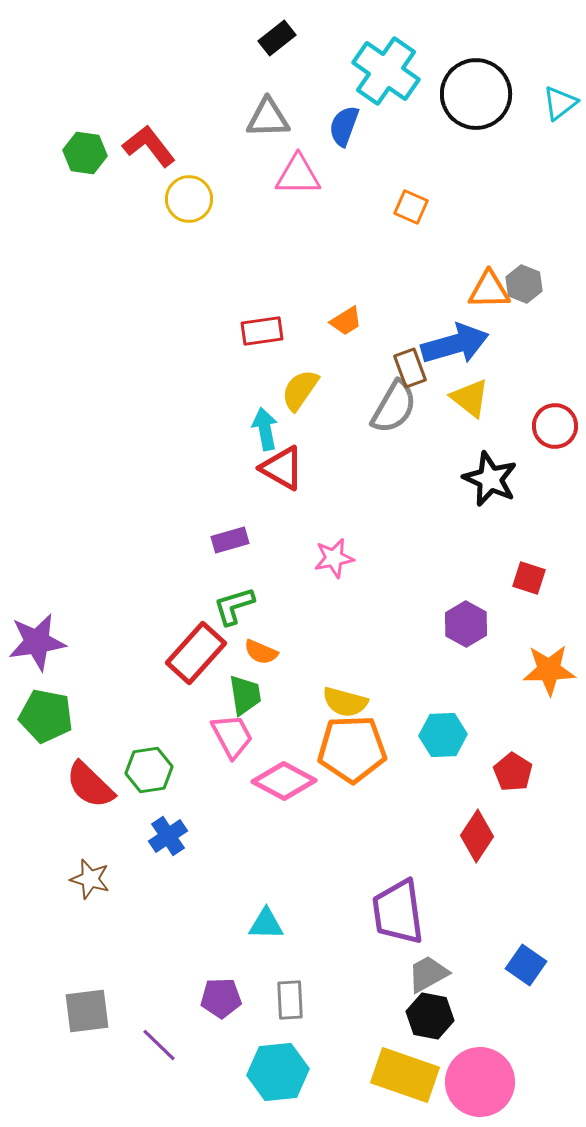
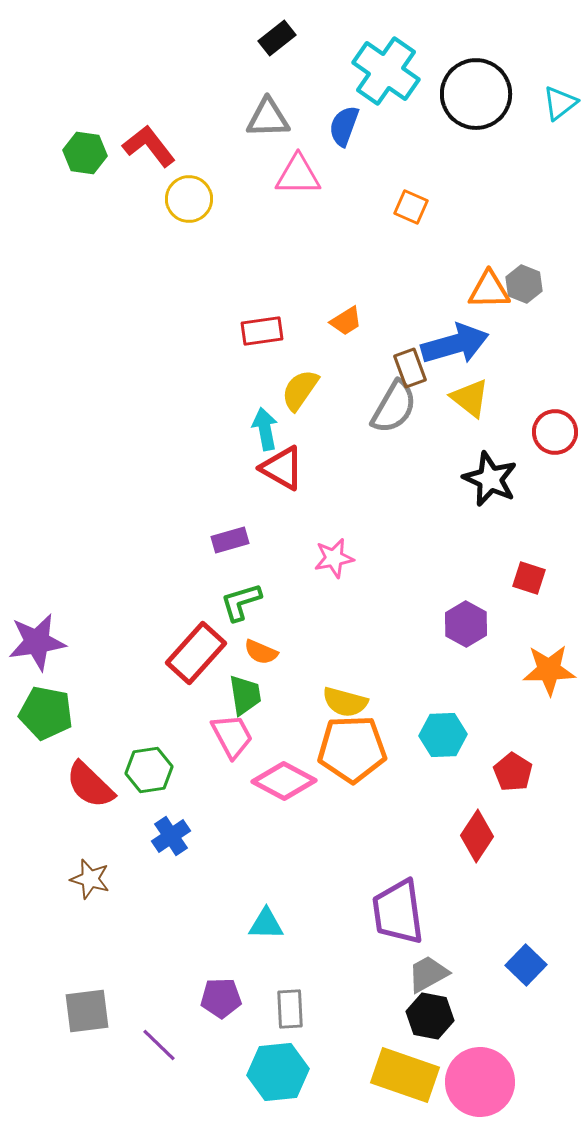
red circle at (555, 426): moved 6 px down
green L-shape at (234, 606): moved 7 px right, 4 px up
green pentagon at (46, 716): moved 3 px up
blue cross at (168, 836): moved 3 px right
blue square at (526, 965): rotated 9 degrees clockwise
gray rectangle at (290, 1000): moved 9 px down
